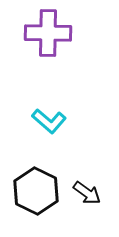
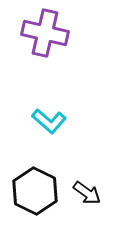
purple cross: moved 3 px left; rotated 12 degrees clockwise
black hexagon: moved 1 px left
